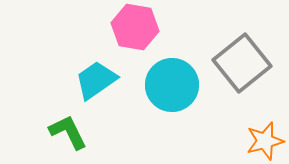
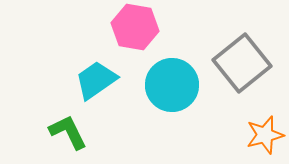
orange star: moved 6 px up
